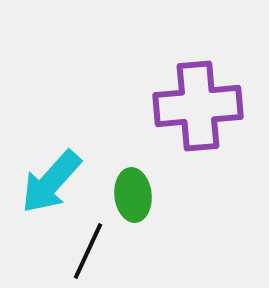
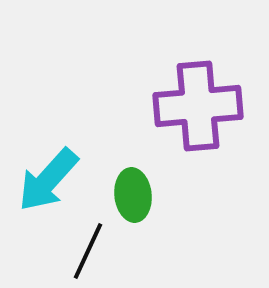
cyan arrow: moved 3 px left, 2 px up
